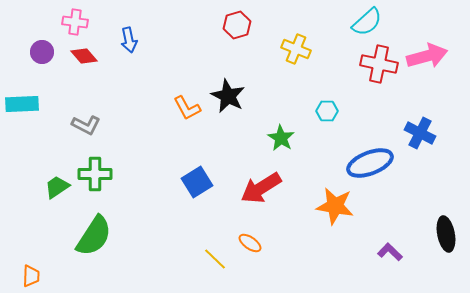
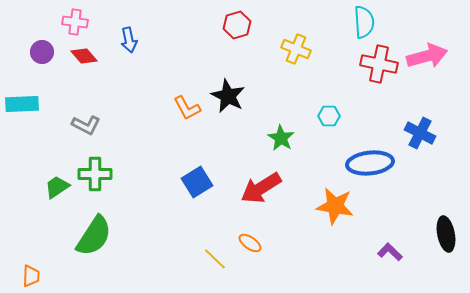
cyan semicircle: moved 3 px left; rotated 52 degrees counterclockwise
cyan hexagon: moved 2 px right, 5 px down
blue ellipse: rotated 15 degrees clockwise
